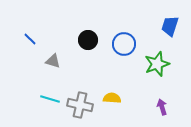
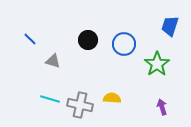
green star: rotated 15 degrees counterclockwise
